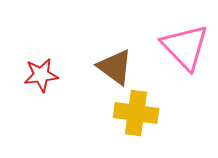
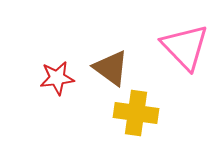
brown triangle: moved 4 px left, 1 px down
red star: moved 16 px right, 3 px down
